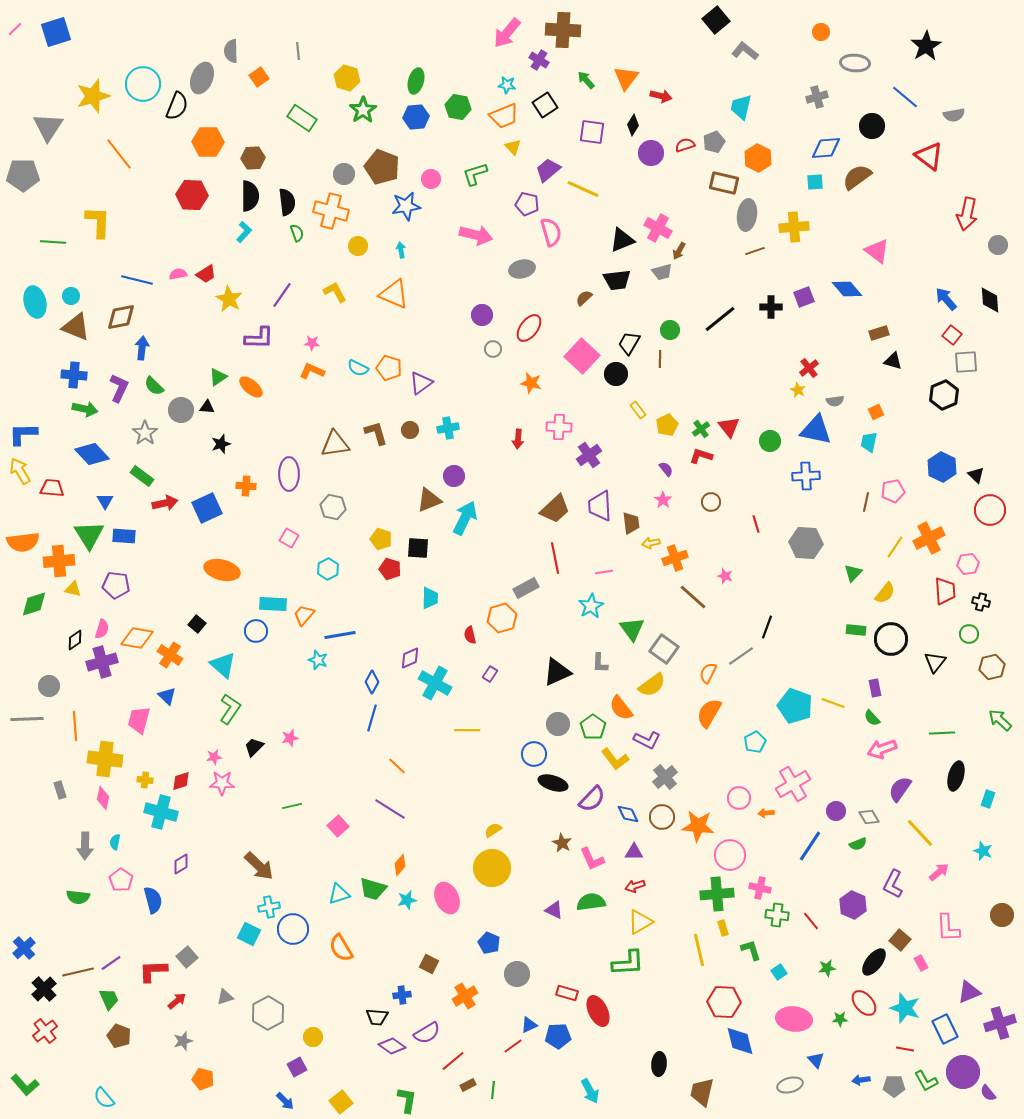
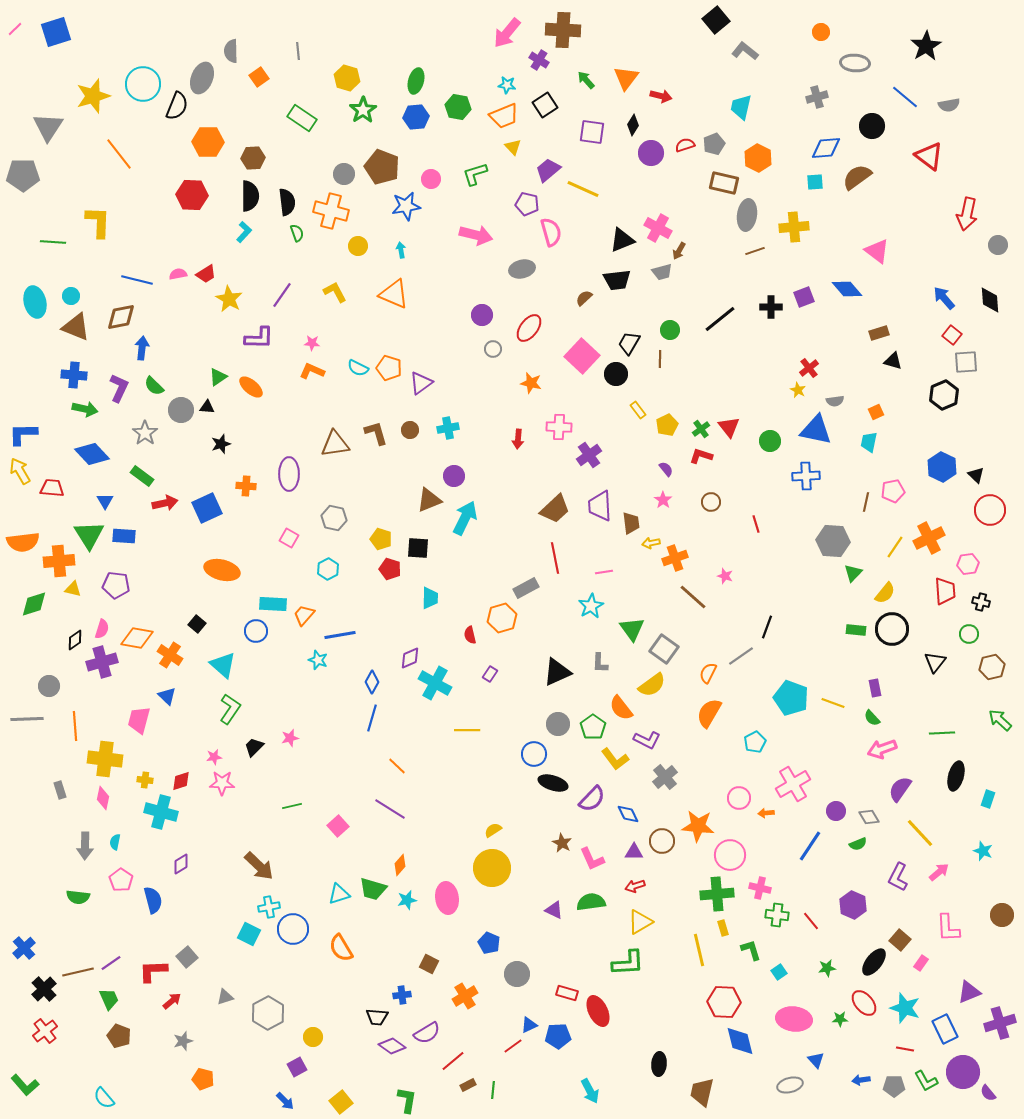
gray semicircle at (954, 115): moved 5 px left, 10 px up
gray pentagon at (714, 142): moved 2 px down
blue arrow at (946, 299): moved 2 px left, 1 px up
gray hexagon at (333, 507): moved 1 px right, 11 px down
gray hexagon at (806, 543): moved 27 px right, 2 px up
black circle at (891, 639): moved 1 px right, 10 px up
cyan pentagon at (795, 706): moved 4 px left, 8 px up
brown circle at (662, 817): moved 24 px down
purple L-shape at (893, 884): moved 5 px right, 7 px up
pink ellipse at (447, 898): rotated 16 degrees clockwise
pink rectangle at (921, 963): rotated 63 degrees clockwise
red arrow at (177, 1001): moved 5 px left
